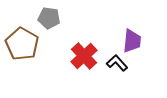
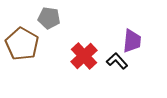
black L-shape: moved 2 px up
